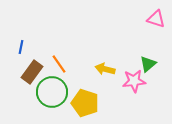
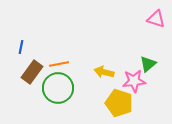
orange line: rotated 66 degrees counterclockwise
yellow arrow: moved 1 px left, 3 px down
green circle: moved 6 px right, 4 px up
yellow pentagon: moved 34 px right
